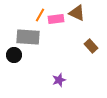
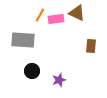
gray rectangle: moved 5 px left, 3 px down
brown rectangle: rotated 48 degrees clockwise
black circle: moved 18 px right, 16 px down
